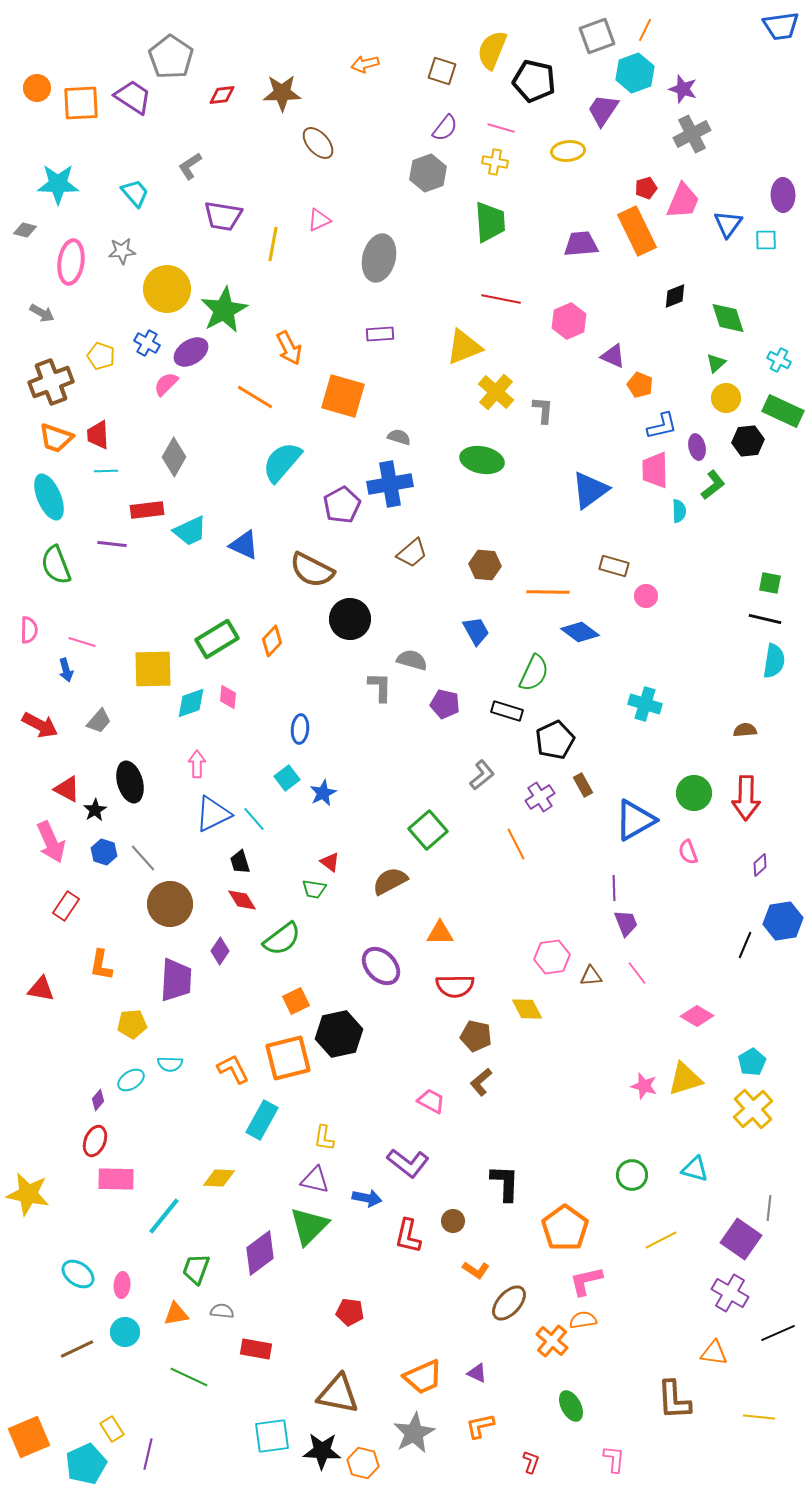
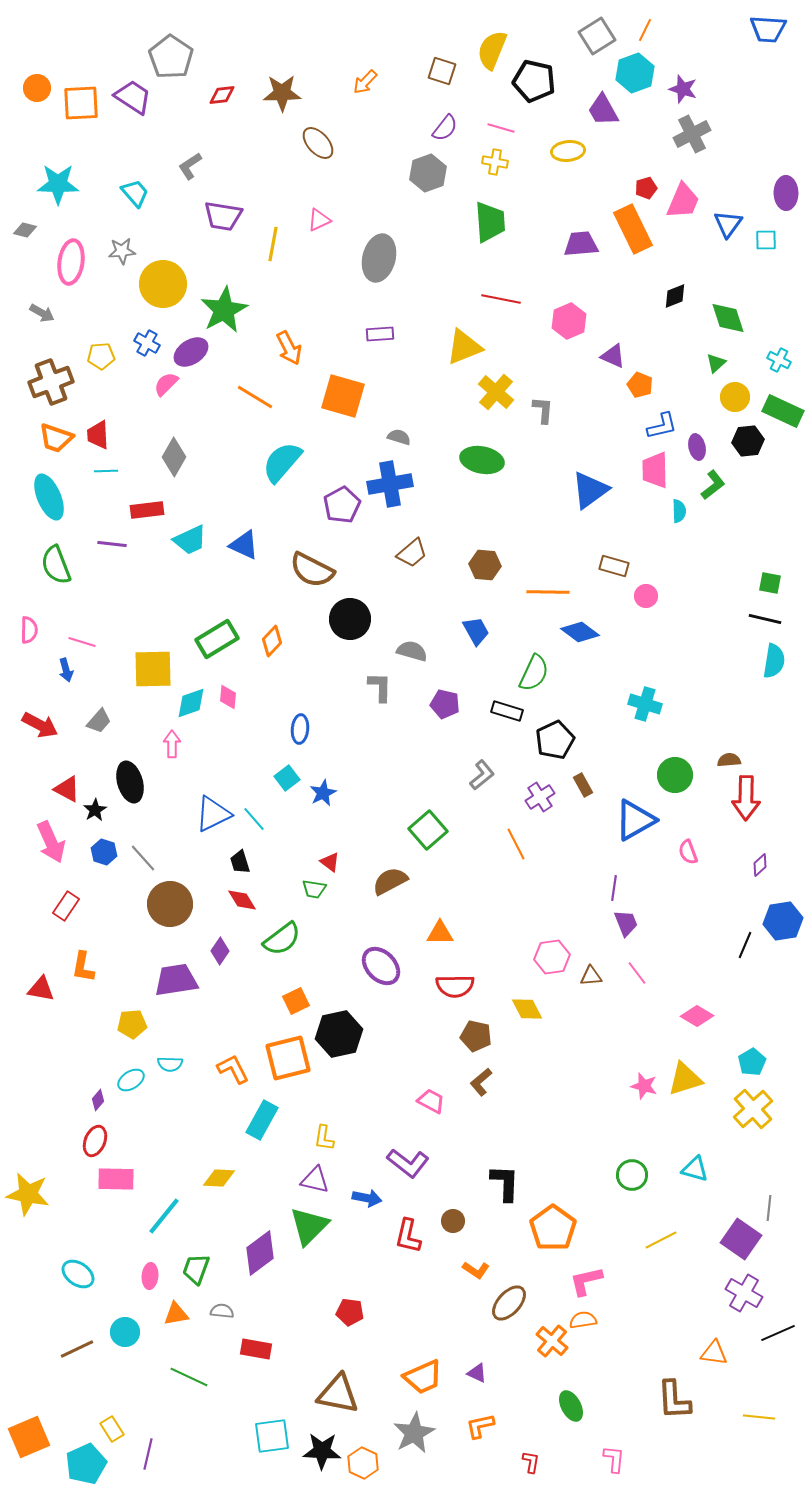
blue trapezoid at (781, 26): moved 13 px left, 3 px down; rotated 12 degrees clockwise
gray square at (597, 36): rotated 12 degrees counterclockwise
orange arrow at (365, 64): moved 18 px down; rotated 32 degrees counterclockwise
purple trapezoid at (603, 110): rotated 63 degrees counterclockwise
purple ellipse at (783, 195): moved 3 px right, 2 px up
orange rectangle at (637, 231): moved 4 px left, 2 px up
yellow circle at (167, 289): moved 4 px left, 5 px up
yellow pentagon at (101, 356): rotated 24 degrees counterclockwise
yellow circle at (726, 398): moved 9 px right, 1 px up
cyan trapezoid at (190, 531): moved 9 px down
gray semicircle at (412, 660): moved 9 px up
brown semicircle at (745, 730): moved 16 px left, 30 px down
pink arrow at (197, 764): moved 25 px left, 20 px up
green circle at (694, 793): moved 19 px left, 18 px up
purple line at (614, 888): rotated 10 degrees clockwise
orange L-shape at (101, 965): moved 18 px left, 2 px down
purple trapezoid at (176, 980): rotated 102 degrees counterclockwise
orange pentagon at (565, 1228): moved 12 px left
pink ellipse at (122, 1285): moved 28 px right, 9 px up
purple cross at (730, 1293): moved 14 px right
red L-shape at (531, 1462): rotated 10 degrees counterclockwise
orange hexagon at (363, 1463): rotated 12 degrees clockwise
